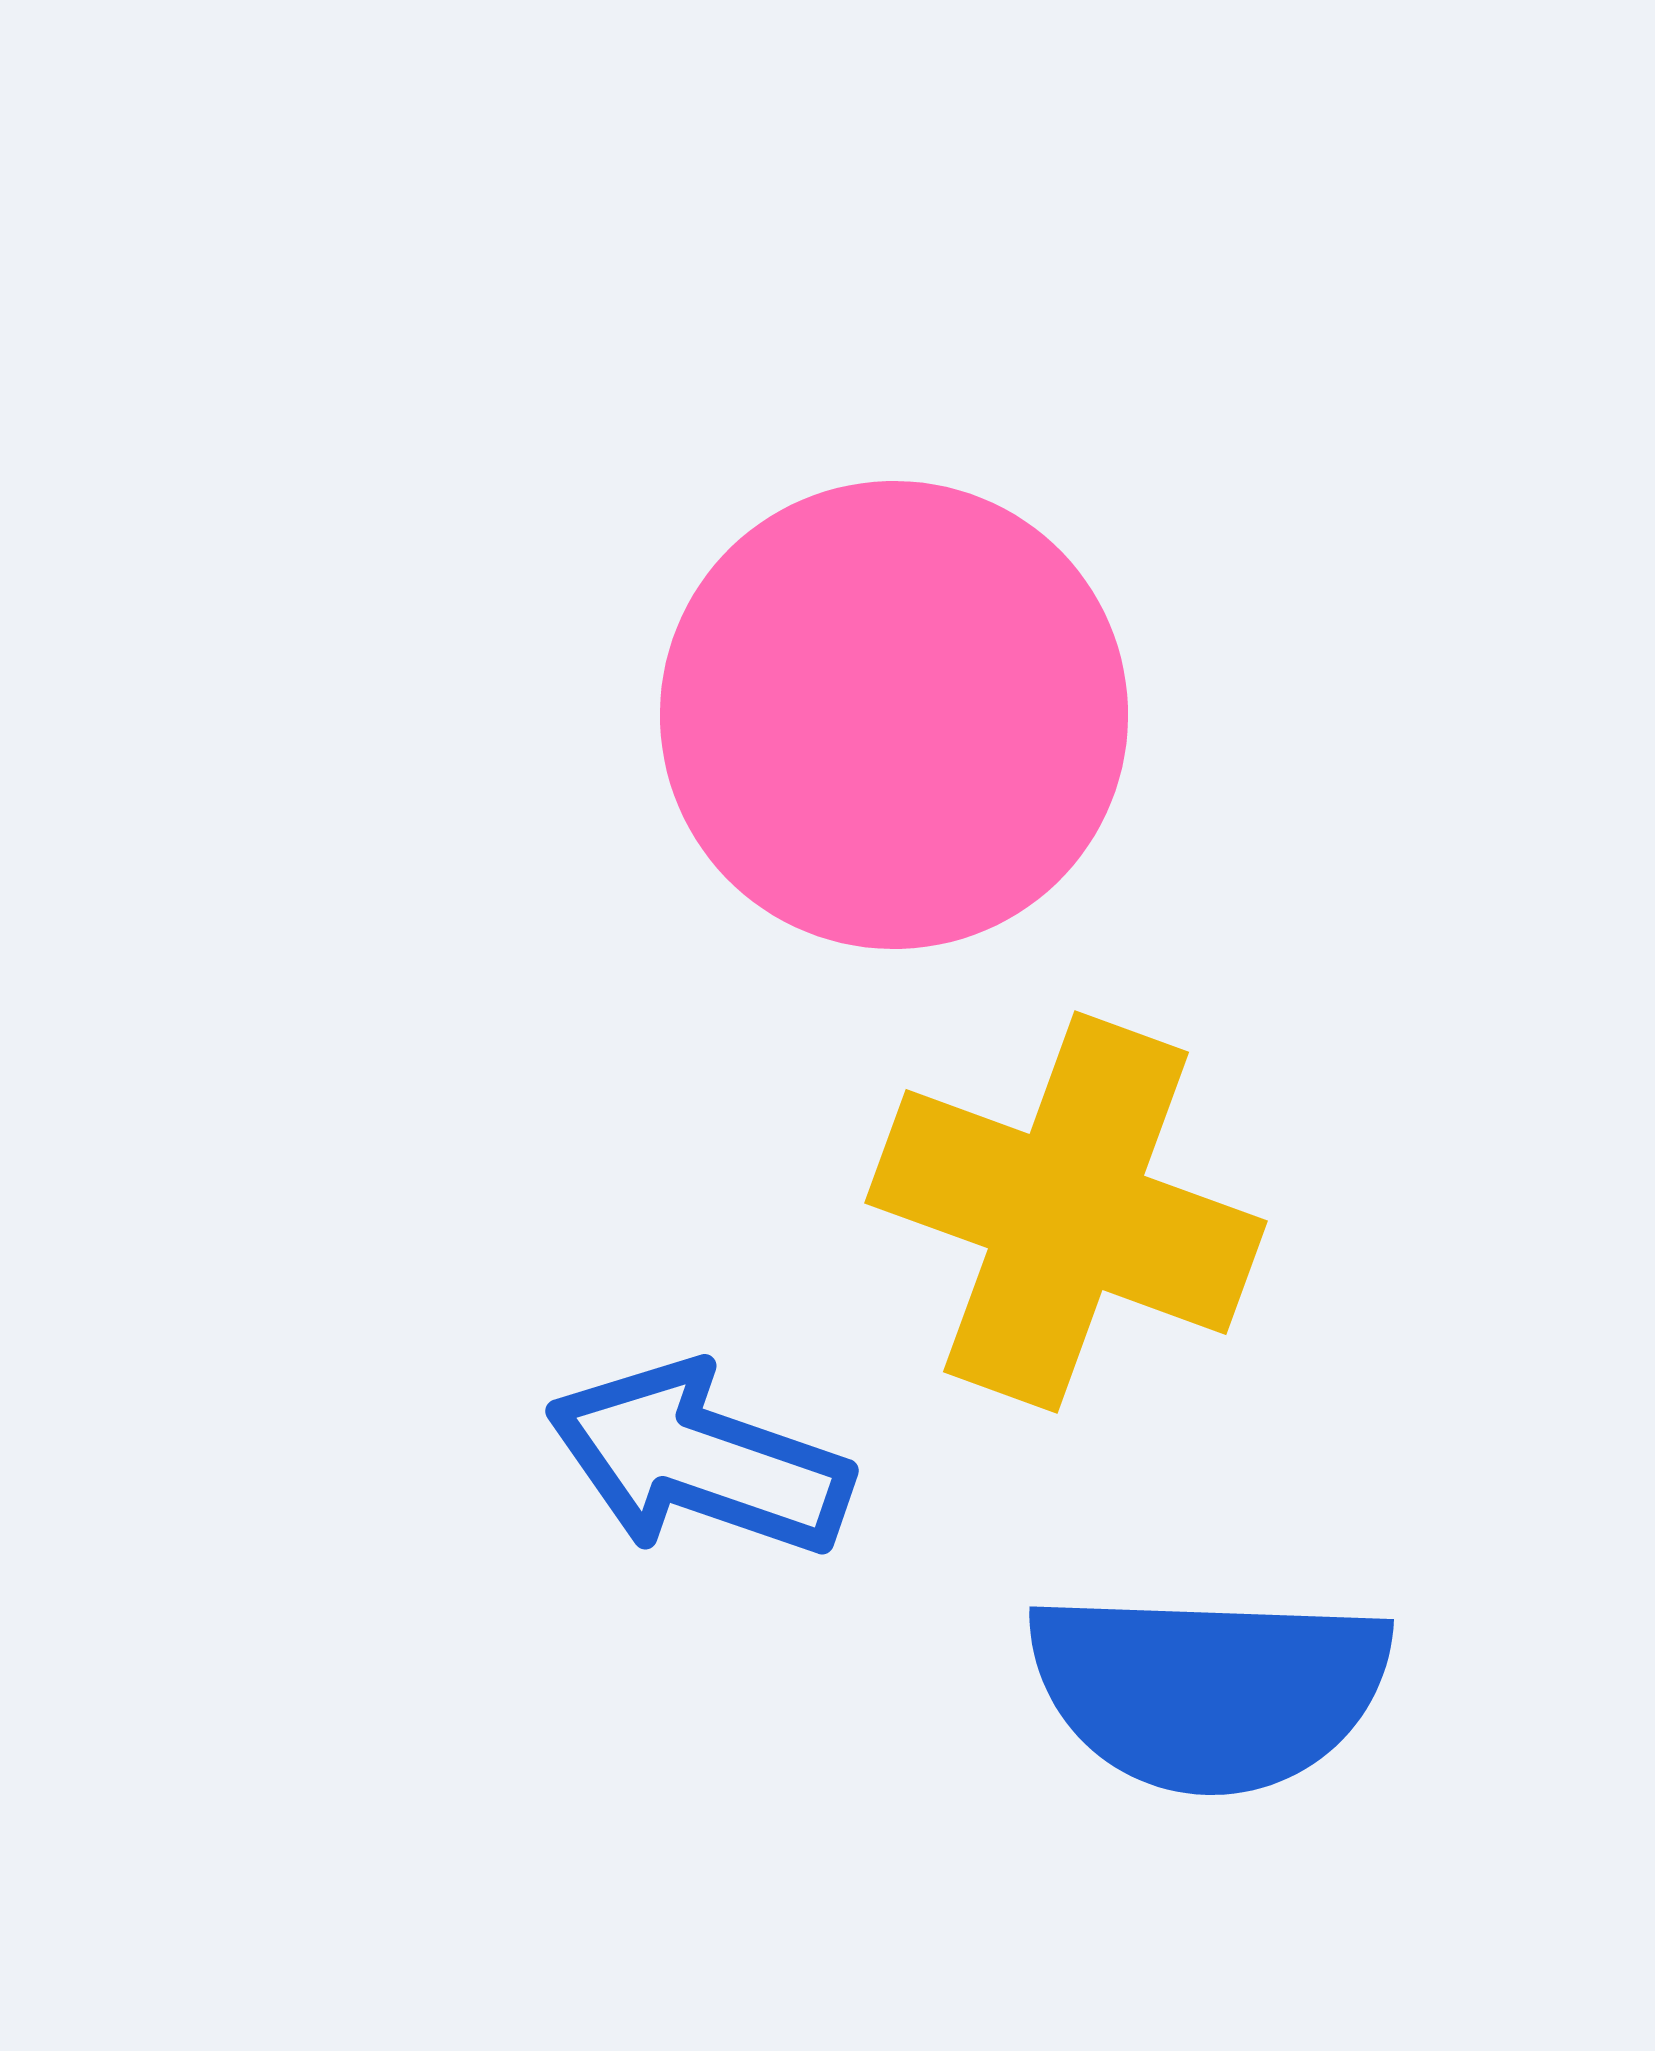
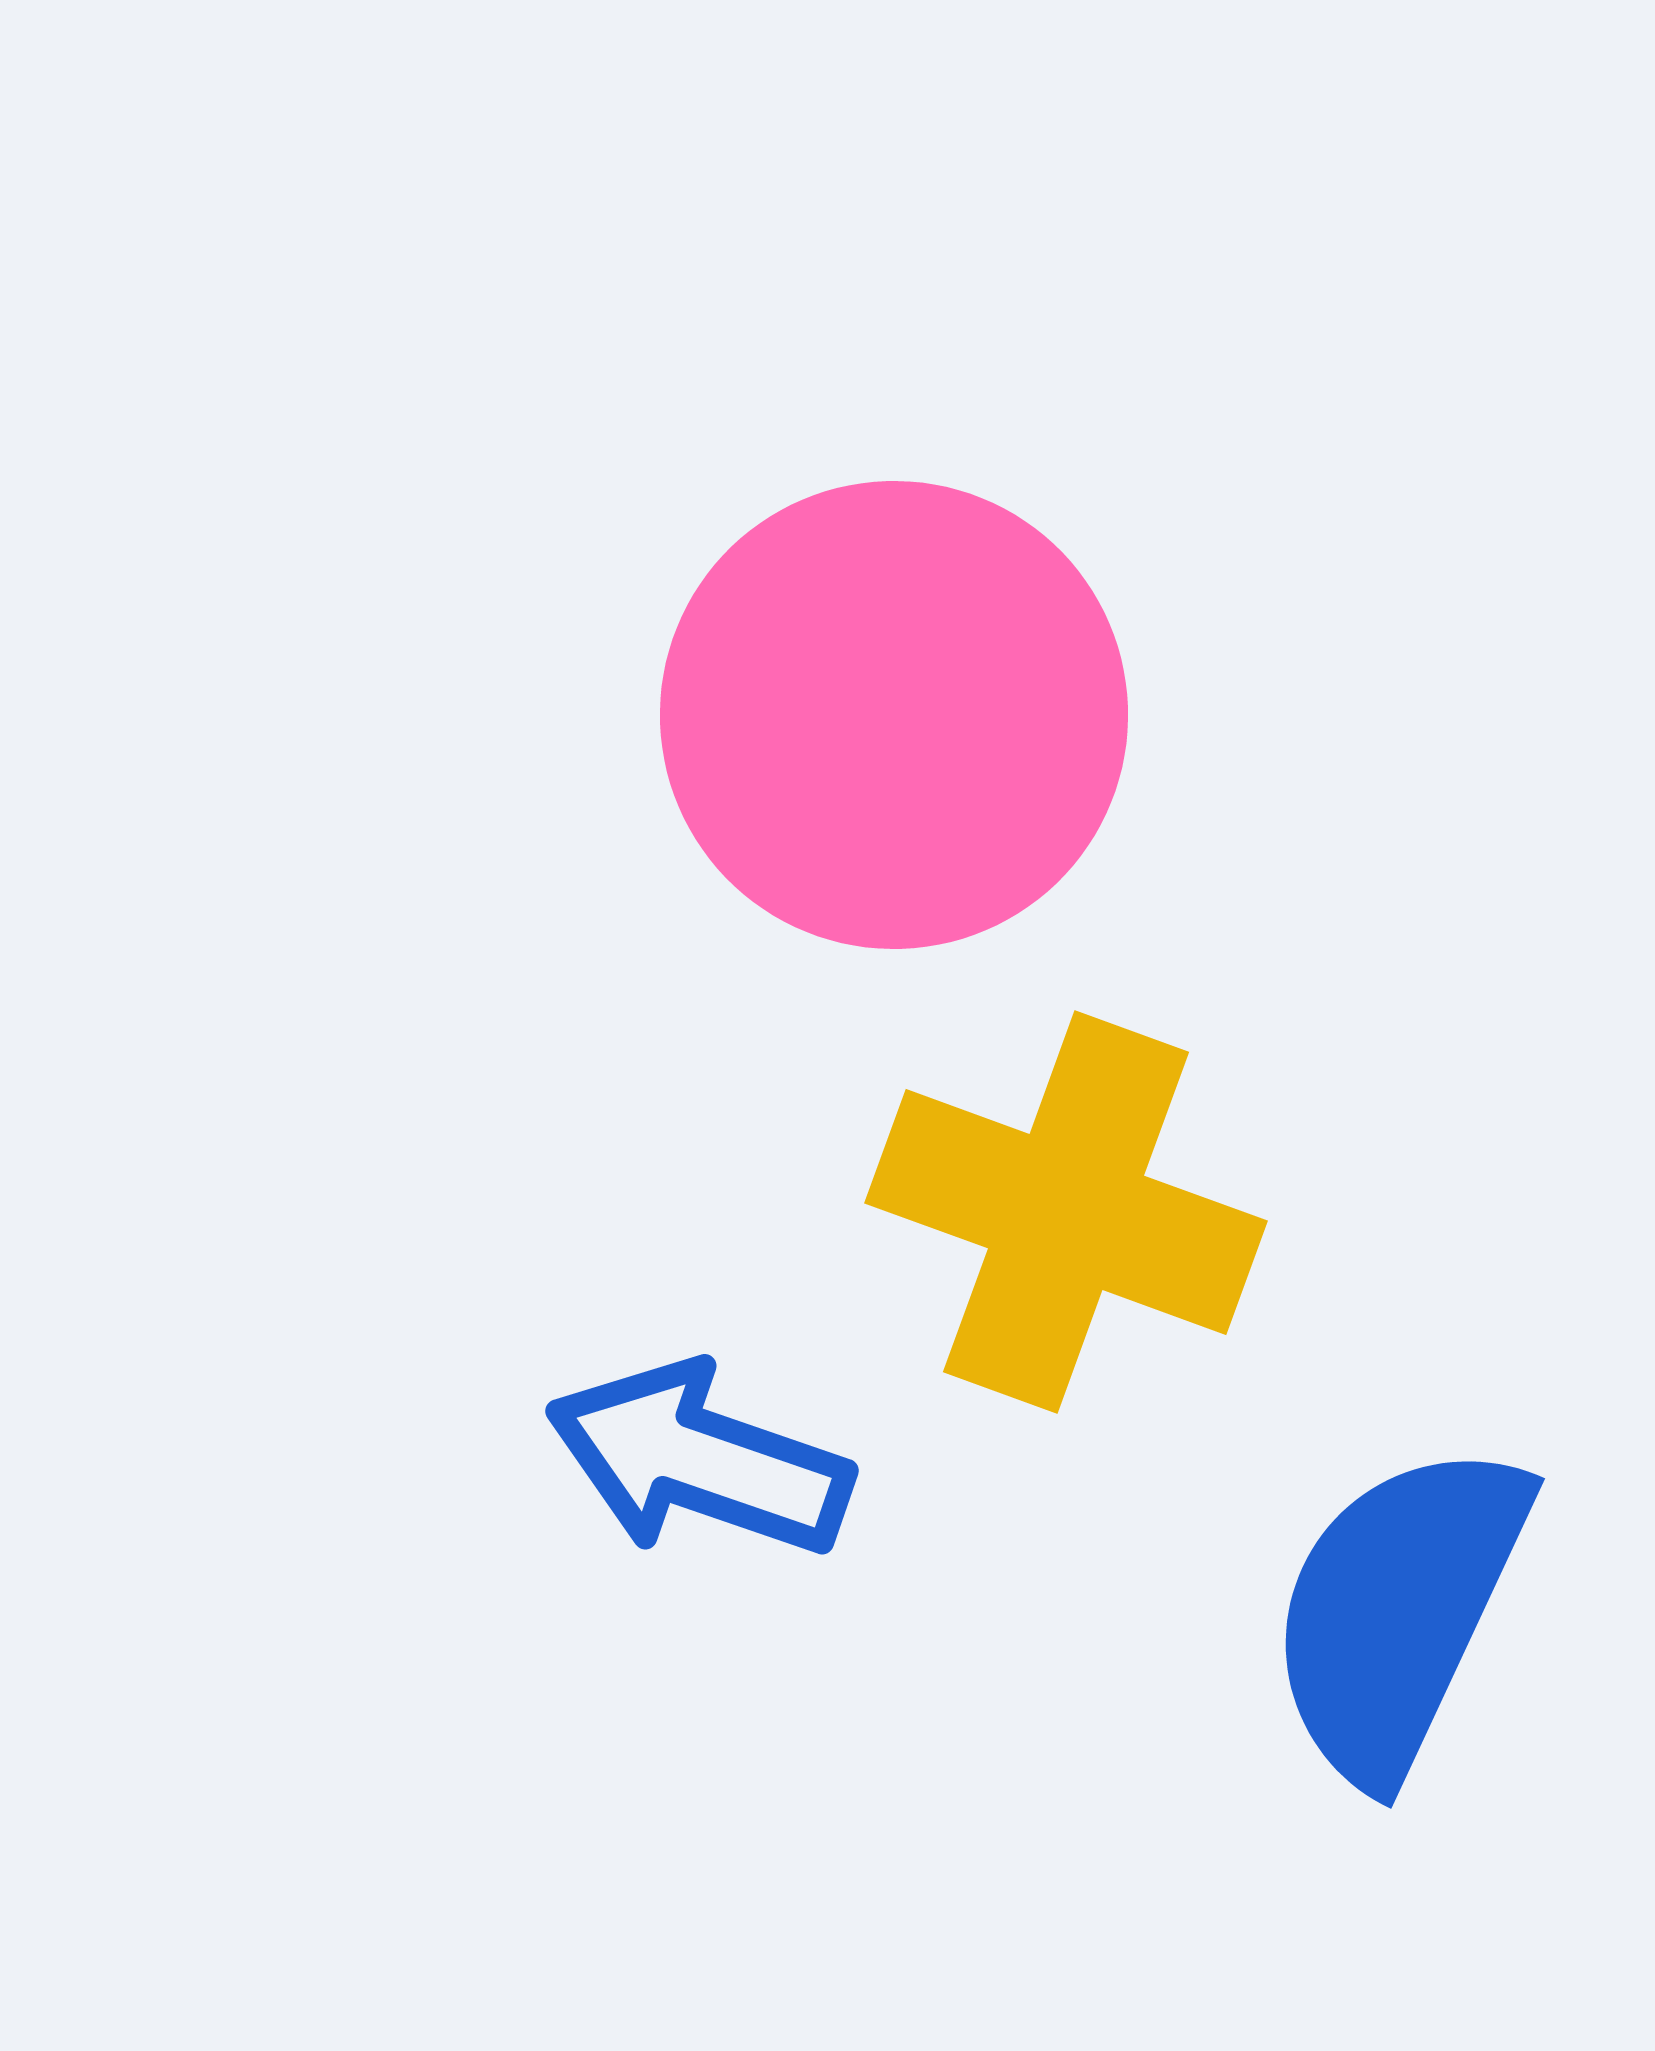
blue semicircle: moved 189 px right, 79 px up; rotated 113 degrees clockwise
